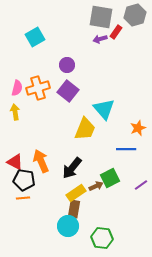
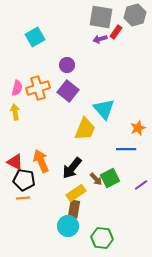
brown arrow: moved 7 px up; rotated 72 degrees clockwise
